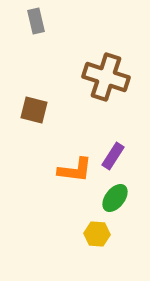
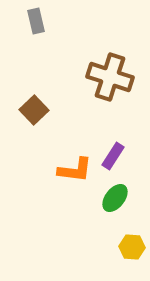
brown cross: moved 4 px right
brown square: rotated 32 degrees clockwise
yellow hexagon: moved 35 px right, 13 px down
